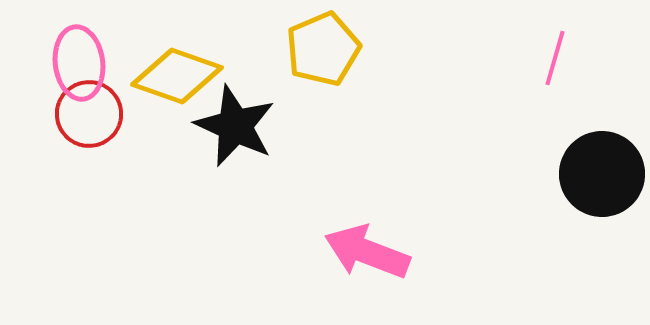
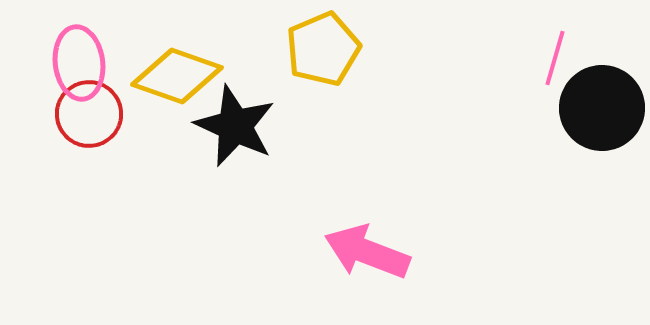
black circle: moved 66 px up
